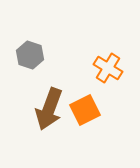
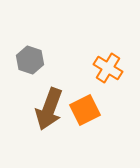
gray hexagon: moved 5 px down
